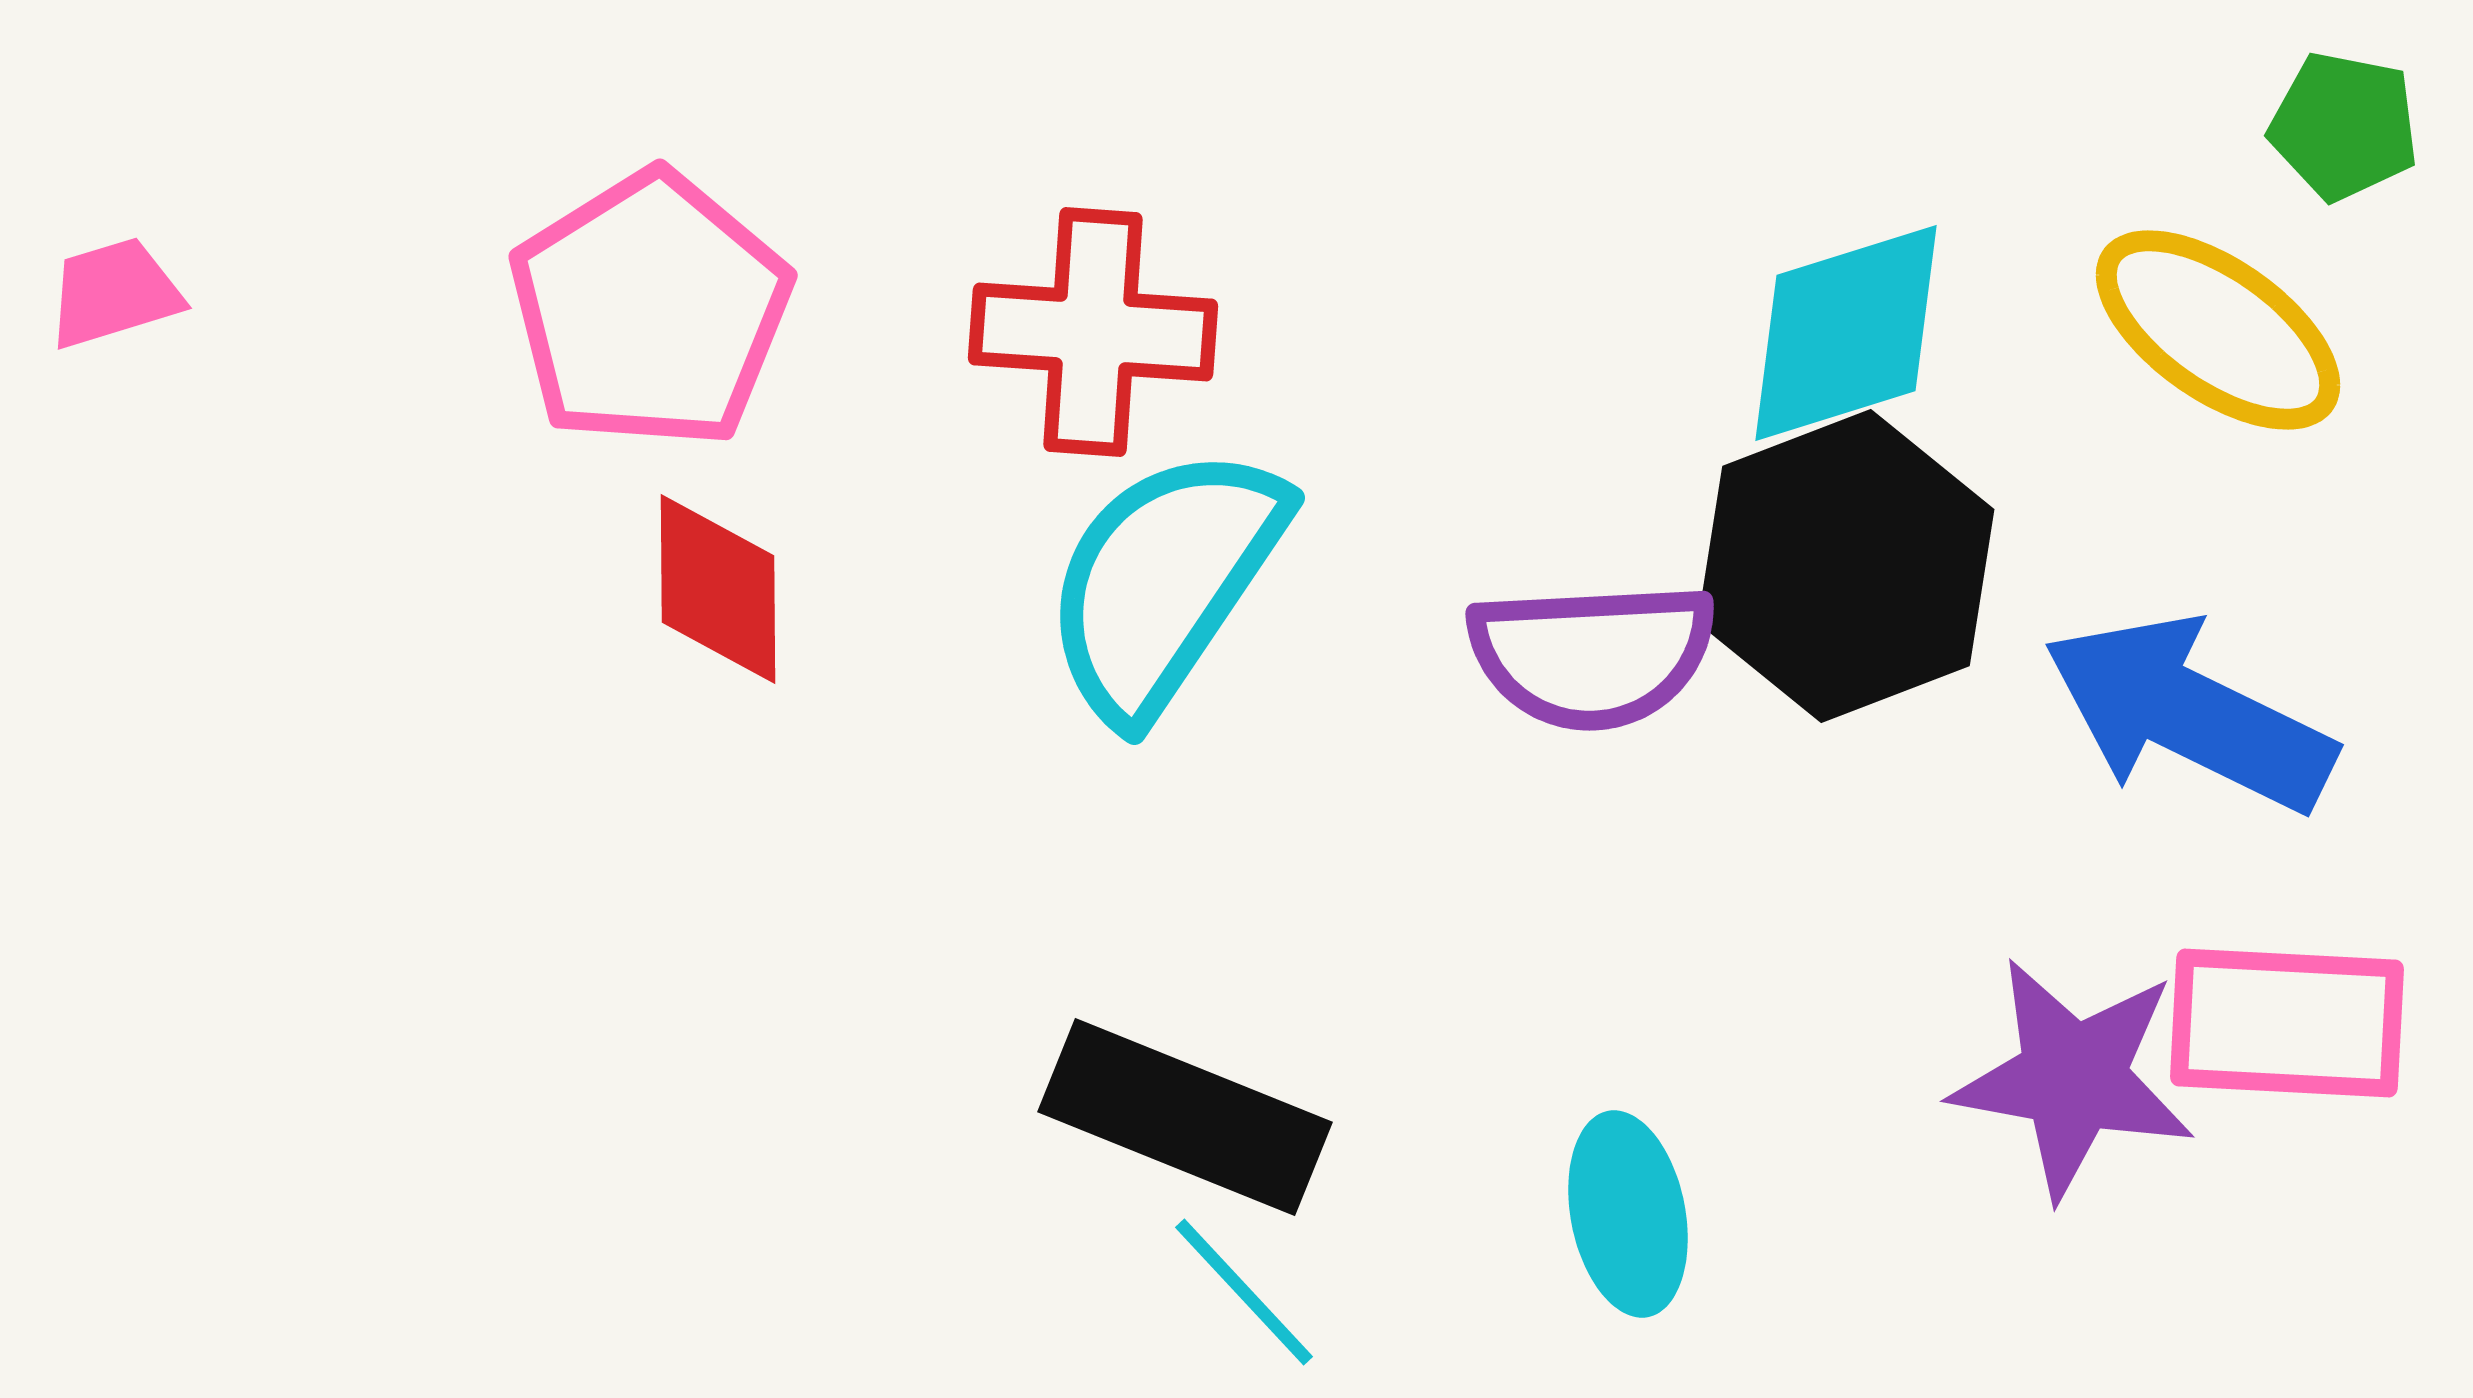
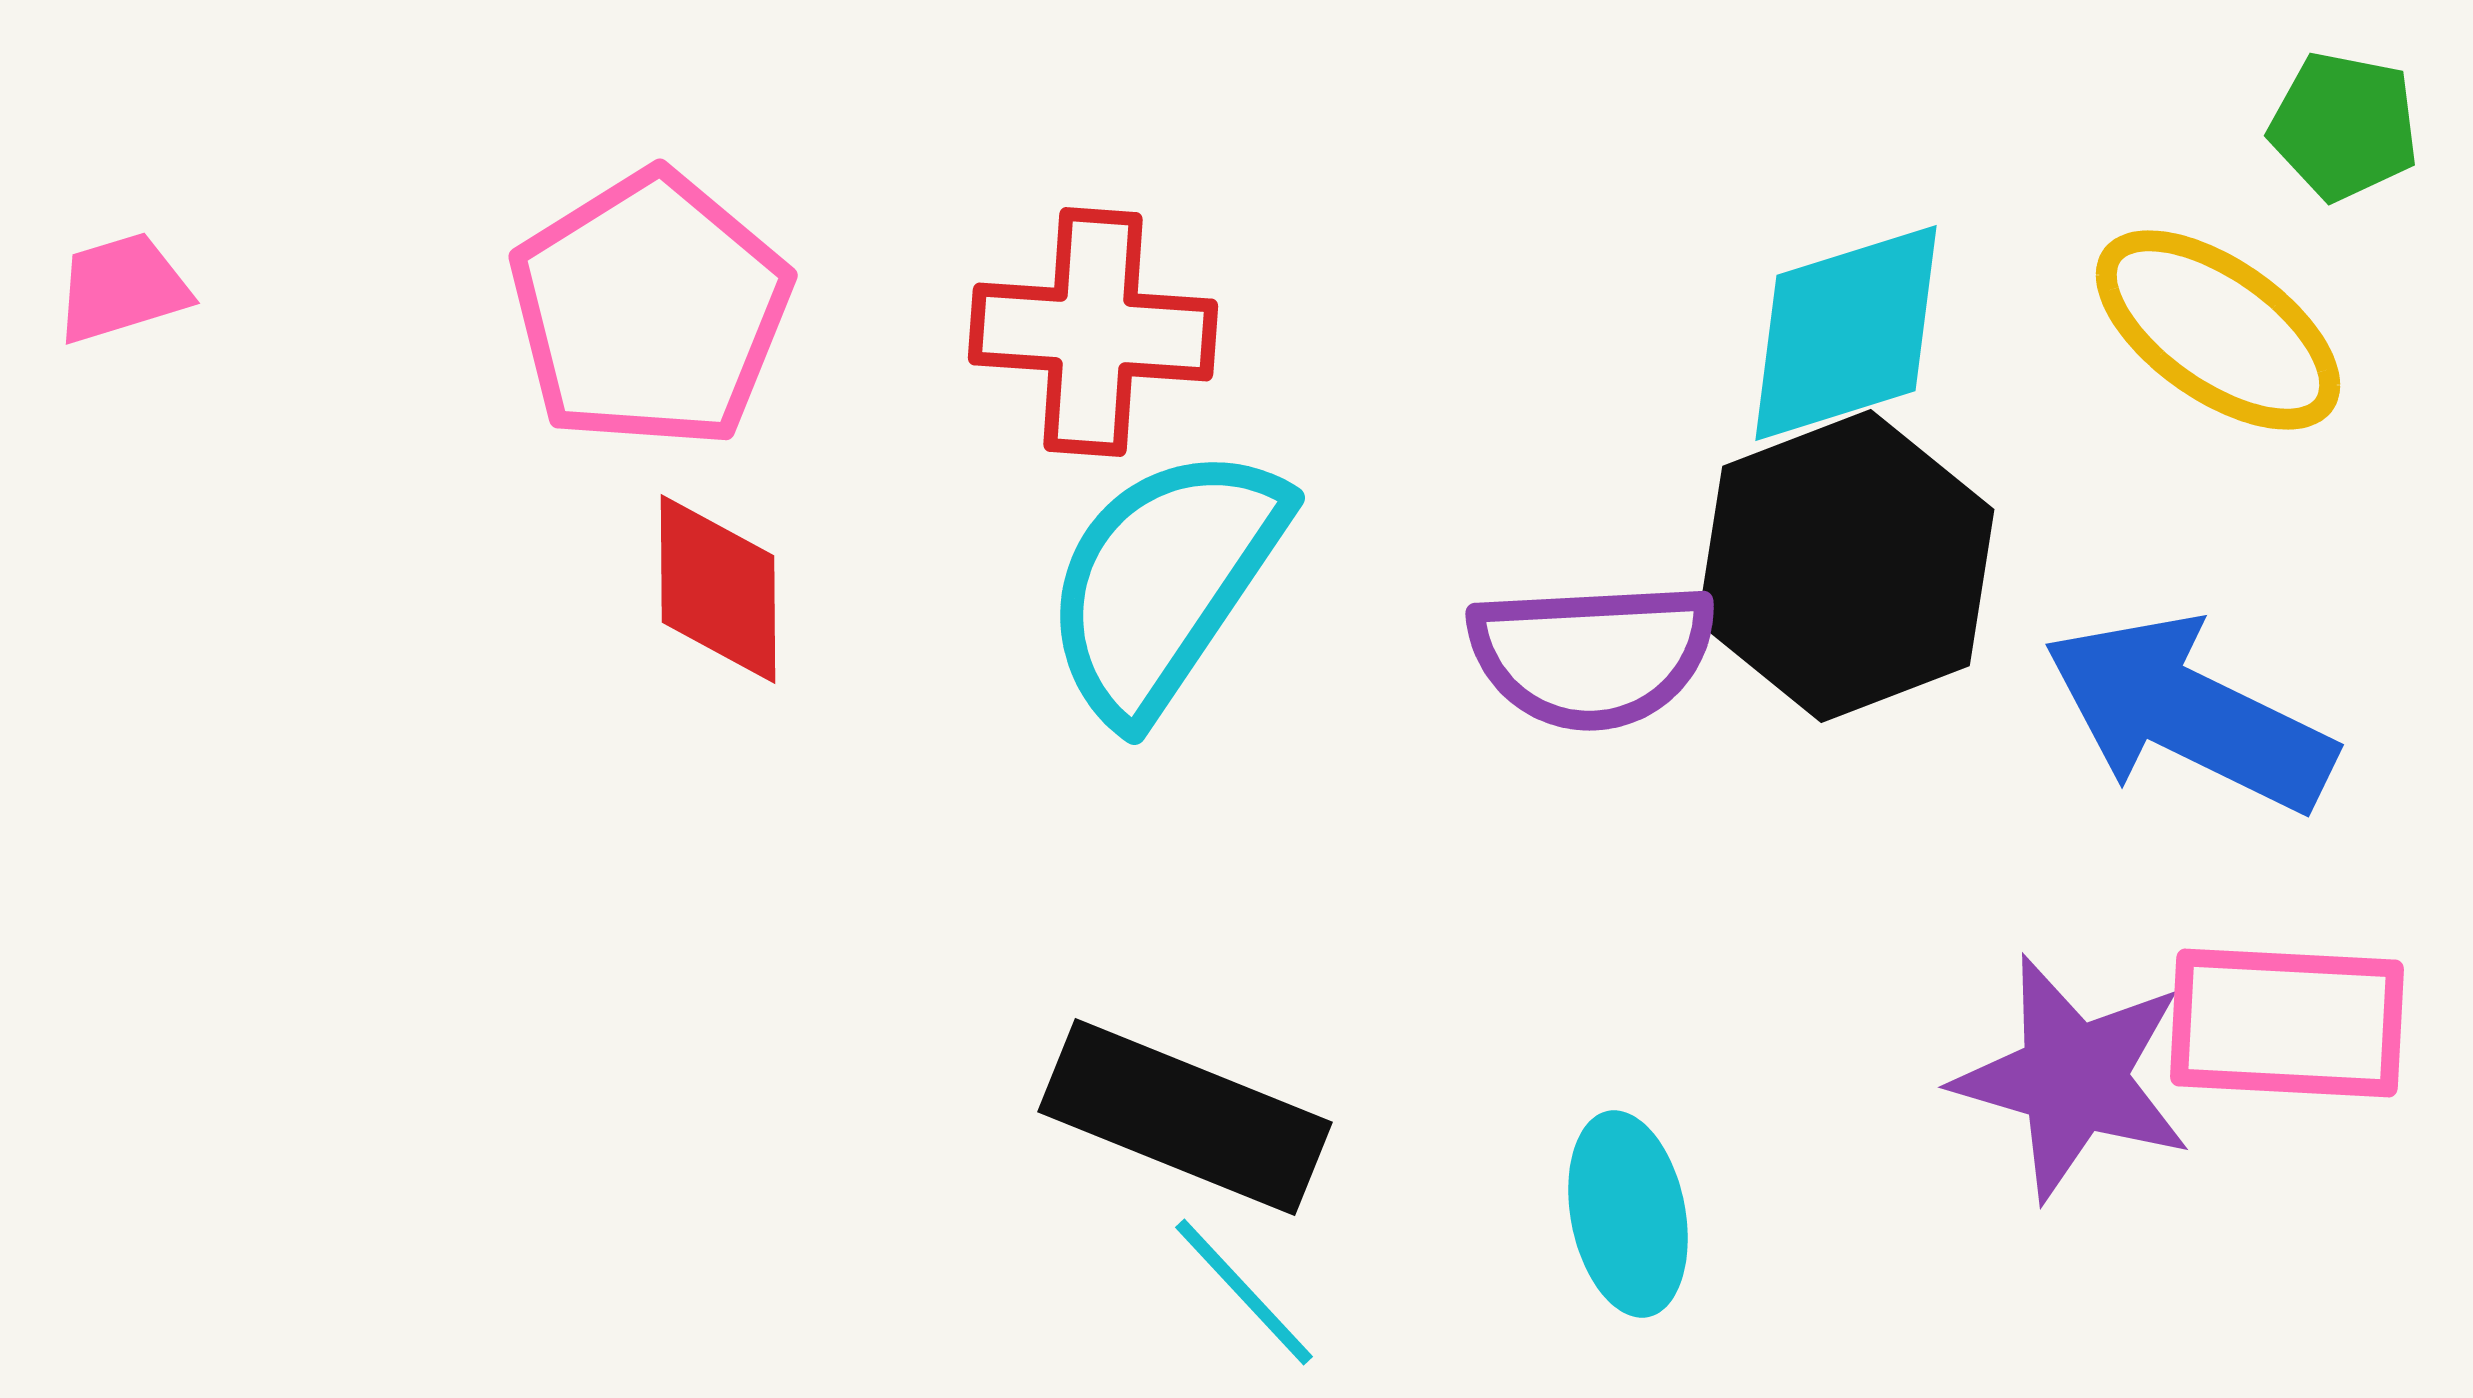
pink trapezoid: moved 8 px right, 5 px up
purple star: rotated 6 degrees clockwise
